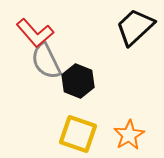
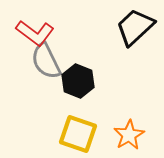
red L-shape: rotated 12 degrees counterclockwise
